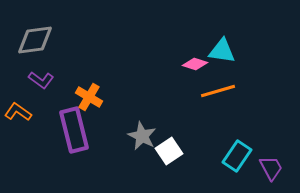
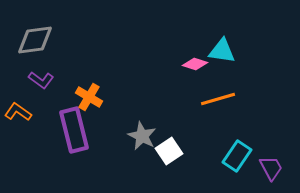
orange line: moved 8 px down
